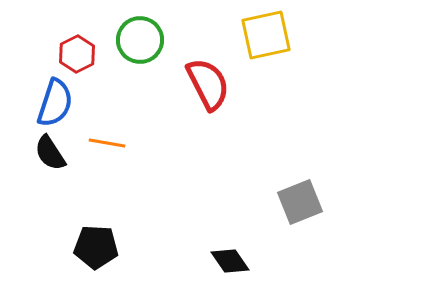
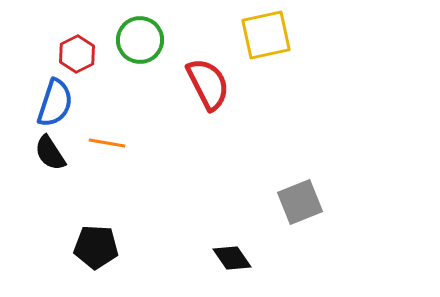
black diamond: moved 2 px right, 3 px up
